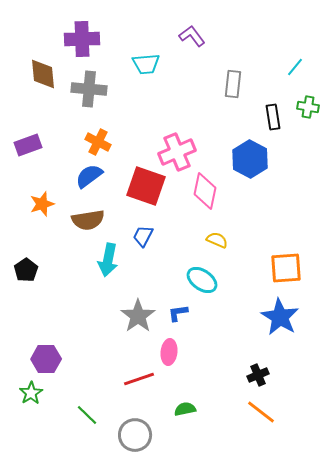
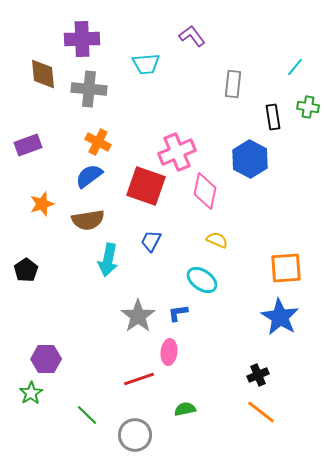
blue trapezoid: moved 8 px right, 5 px down
